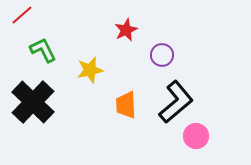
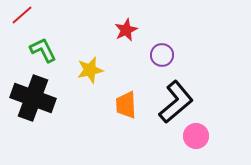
black cross: moved 4 px up; rotated 24 degrees counterclockwise
